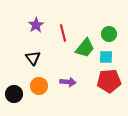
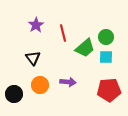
green circle: moved 3 px left, 3 px down
green trapezoid: rotated 10 degrees clockwise
red pentagon: moved 9 px down
orange circle: moved 1 px right, 1 px up
